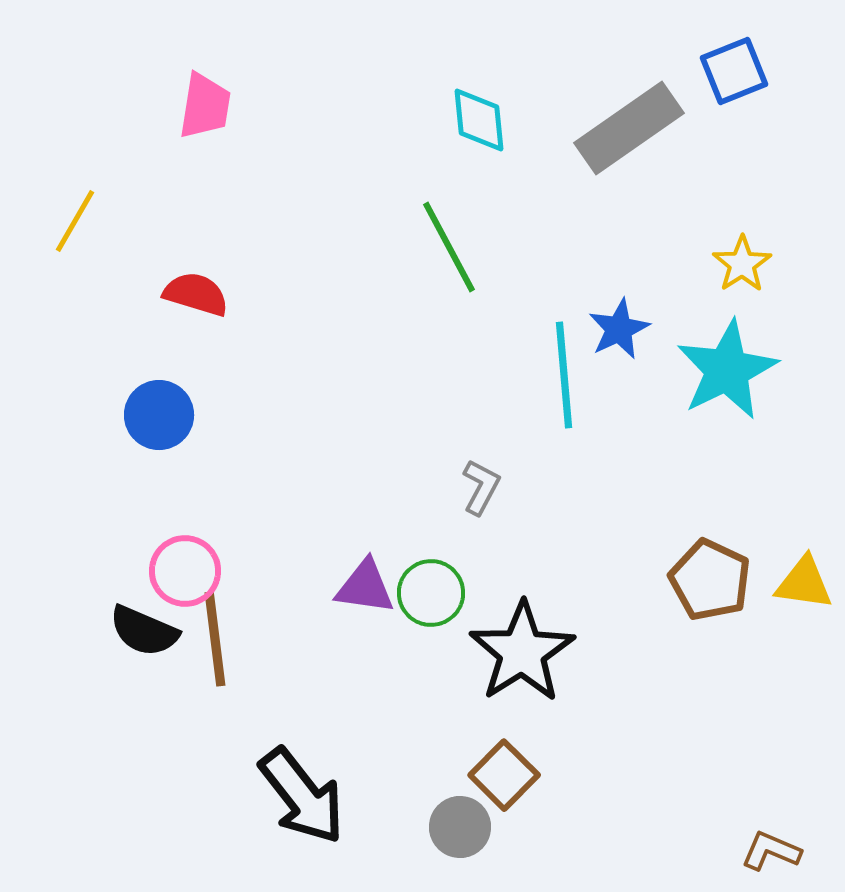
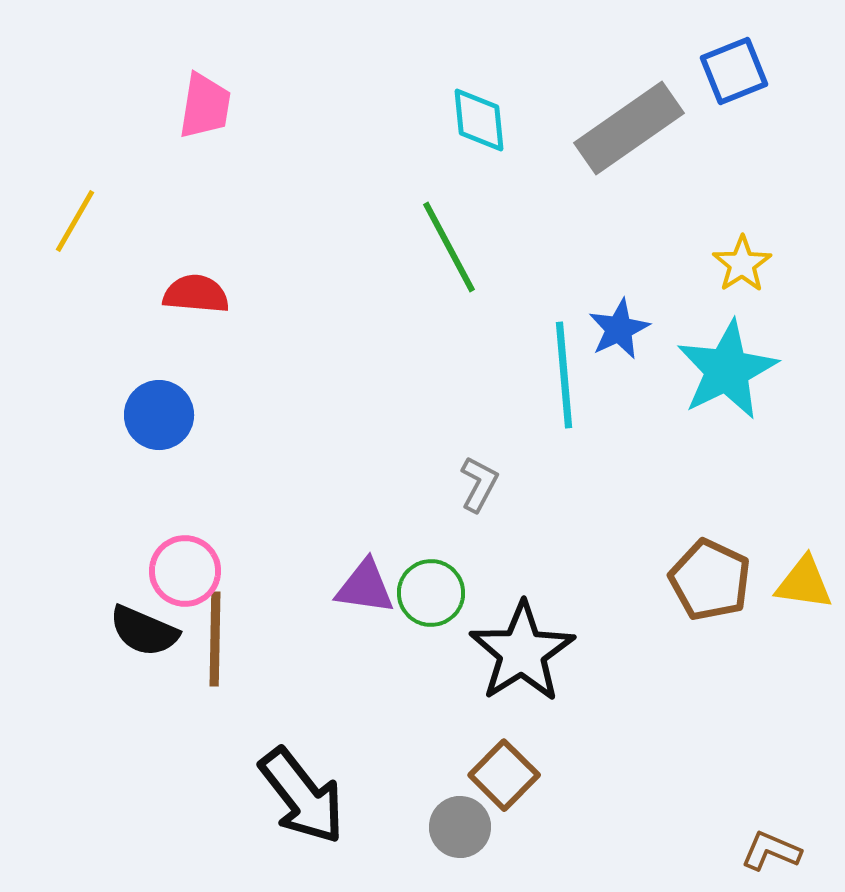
red semicircle: rotated 12 degrees counterclockwise
gray L-shape: moved 2 px left, 3 px up
brown line: rotated 8 degrees clockwise
